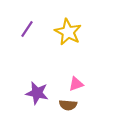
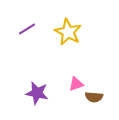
purple line: rotated 24 degrees clockwise
brown semicircle: moved 26 px right, 8 px up
